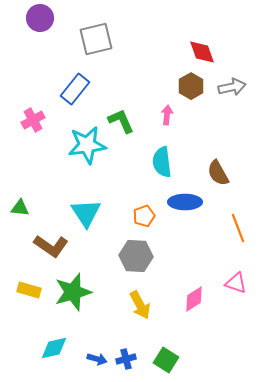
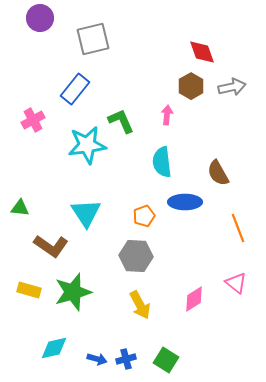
gray square: moved 3 px left
pink triangle: rotated 20 degrees clockwise
